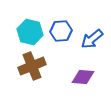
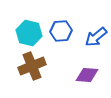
cyan hexagon: moved 1 px left, 1 px down
blue arrow: moved 4 px right, 2 px up
purple diamond: moved 4 px right, 2 px up
